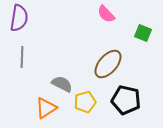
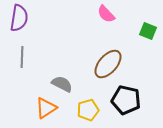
green square: moved 5 px right, 2 px up
yellow pentagon: moved 3 px right, 8 px down
